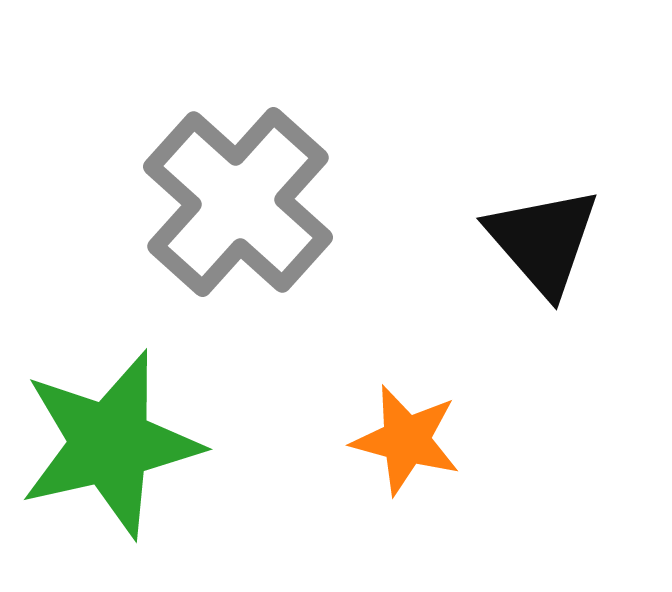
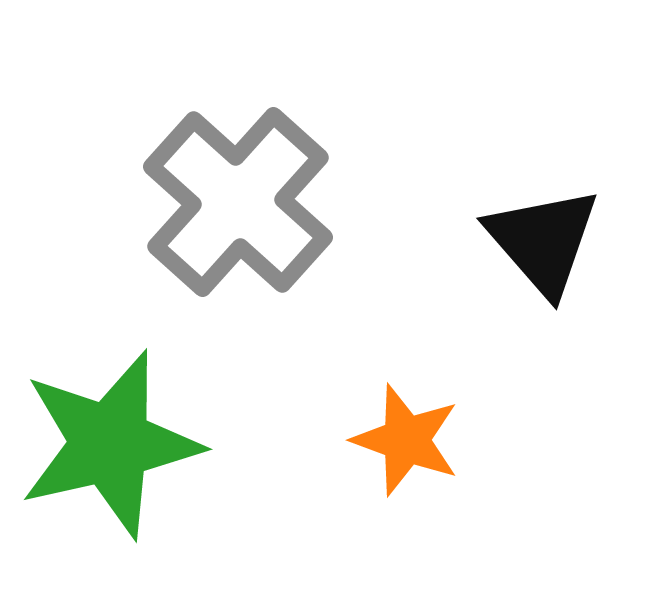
orange star: rotated 5 degrees clockwise
